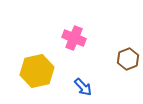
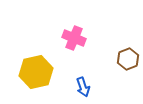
yellow hexagon: moved 1 px left, 1 px down
blue arrow: rotated 24 degrees clockwise
